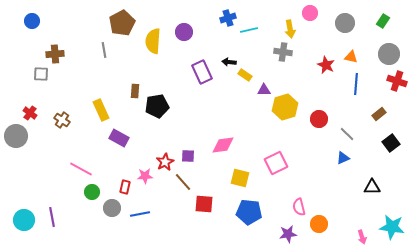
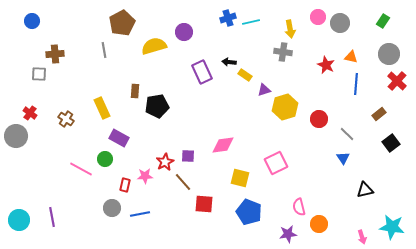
pink circle at (310, 13): moved 8 px right, 4 px down
gray circle at (345, 23): moved 5 px left
cyan line at (249, 30): moved 2 px right, 8 px up
yellow semicircle at (153, 41): moved 1 px right, 5 px down; rotated 70 degrees clockwise
gray square at (41, 74): moved 2 px left
red cross at (397, 81): rotated 24 degrees clockwise
purple triangle at (264, 90): rotated 16 degrees counterclockwise
yellow rectangle at (101, 110): moved 1 px right, 2 px up
brown cross at (62, 120): moved 4 px right, 1 px up
blue triangle at (343, 158): rotated 40 degrees counterclockwise
red rectangle at (125, 187): moved 2 px up
black triangle at (372, 187): moved 7 px left, 3 px down; rotated 12 degrees counterclockwise
green circle at (92, 192): moved 13 px right, 33 px up
blue pentagon at (249, 212): rotated 15 degrees clockwise
cyan circle at (24, 220): moved 5 px left
